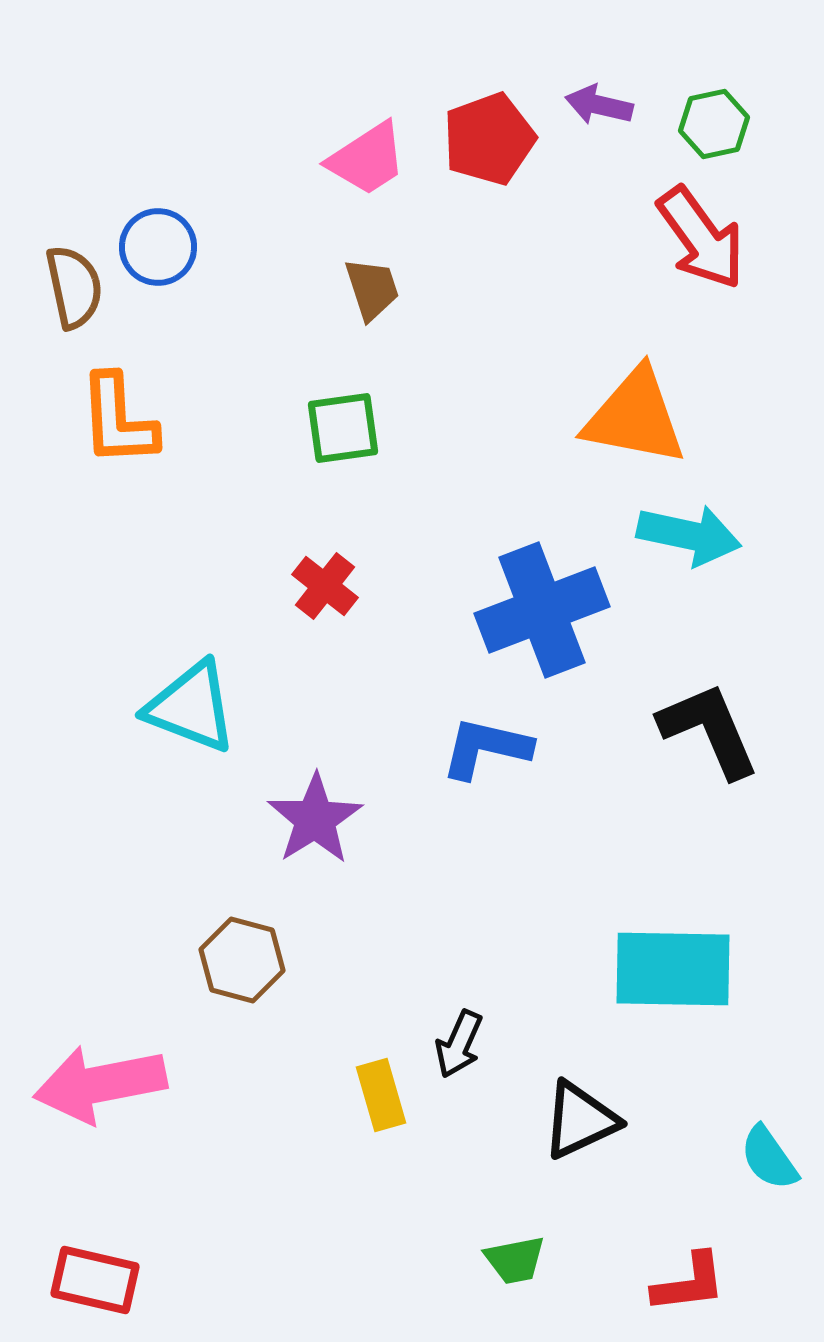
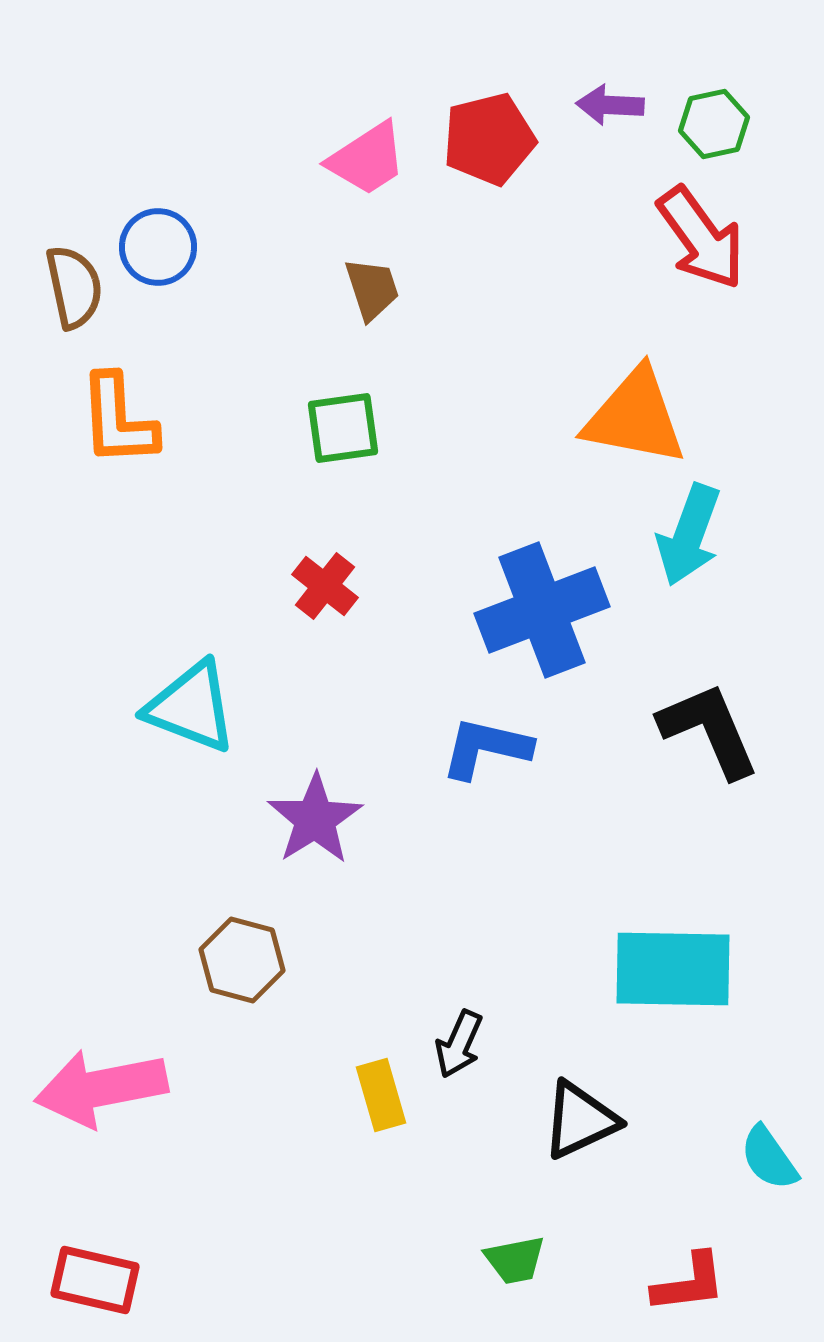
purple arrow: moved 11 px right; rotated 10 degrees counterclockwise
red pentagon: rotated 6 degrees clockwise
cyan arrow: rotated 98 degrees clockwise
pink arrow: moved 1 px right, 4 px down
